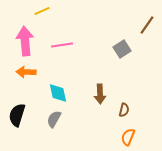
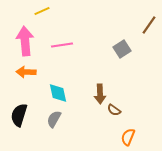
brown line: moved 2 px right
brown semicircle: moved 10 px left; rotated 112 degrees clockwise
black semicircle: moved 2 px right
